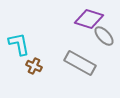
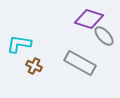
cyan L-shape: rotated 70 degrees counterclockwise
